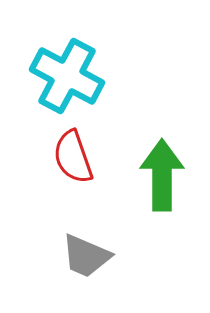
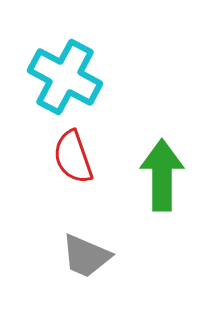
cyan cross: moved 2 px left, 1 px down
